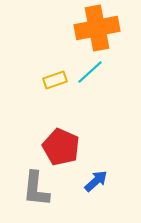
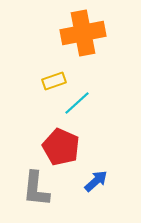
orange cross: moved 14 px left, 5 px down
cyan line: moved 13 px left, 31 px down
yellow rectangle: moved 1 px left, 1 px down
